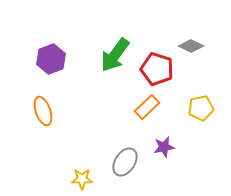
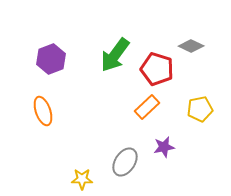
yellow pentagon: moved 1 px left, 1 px down
